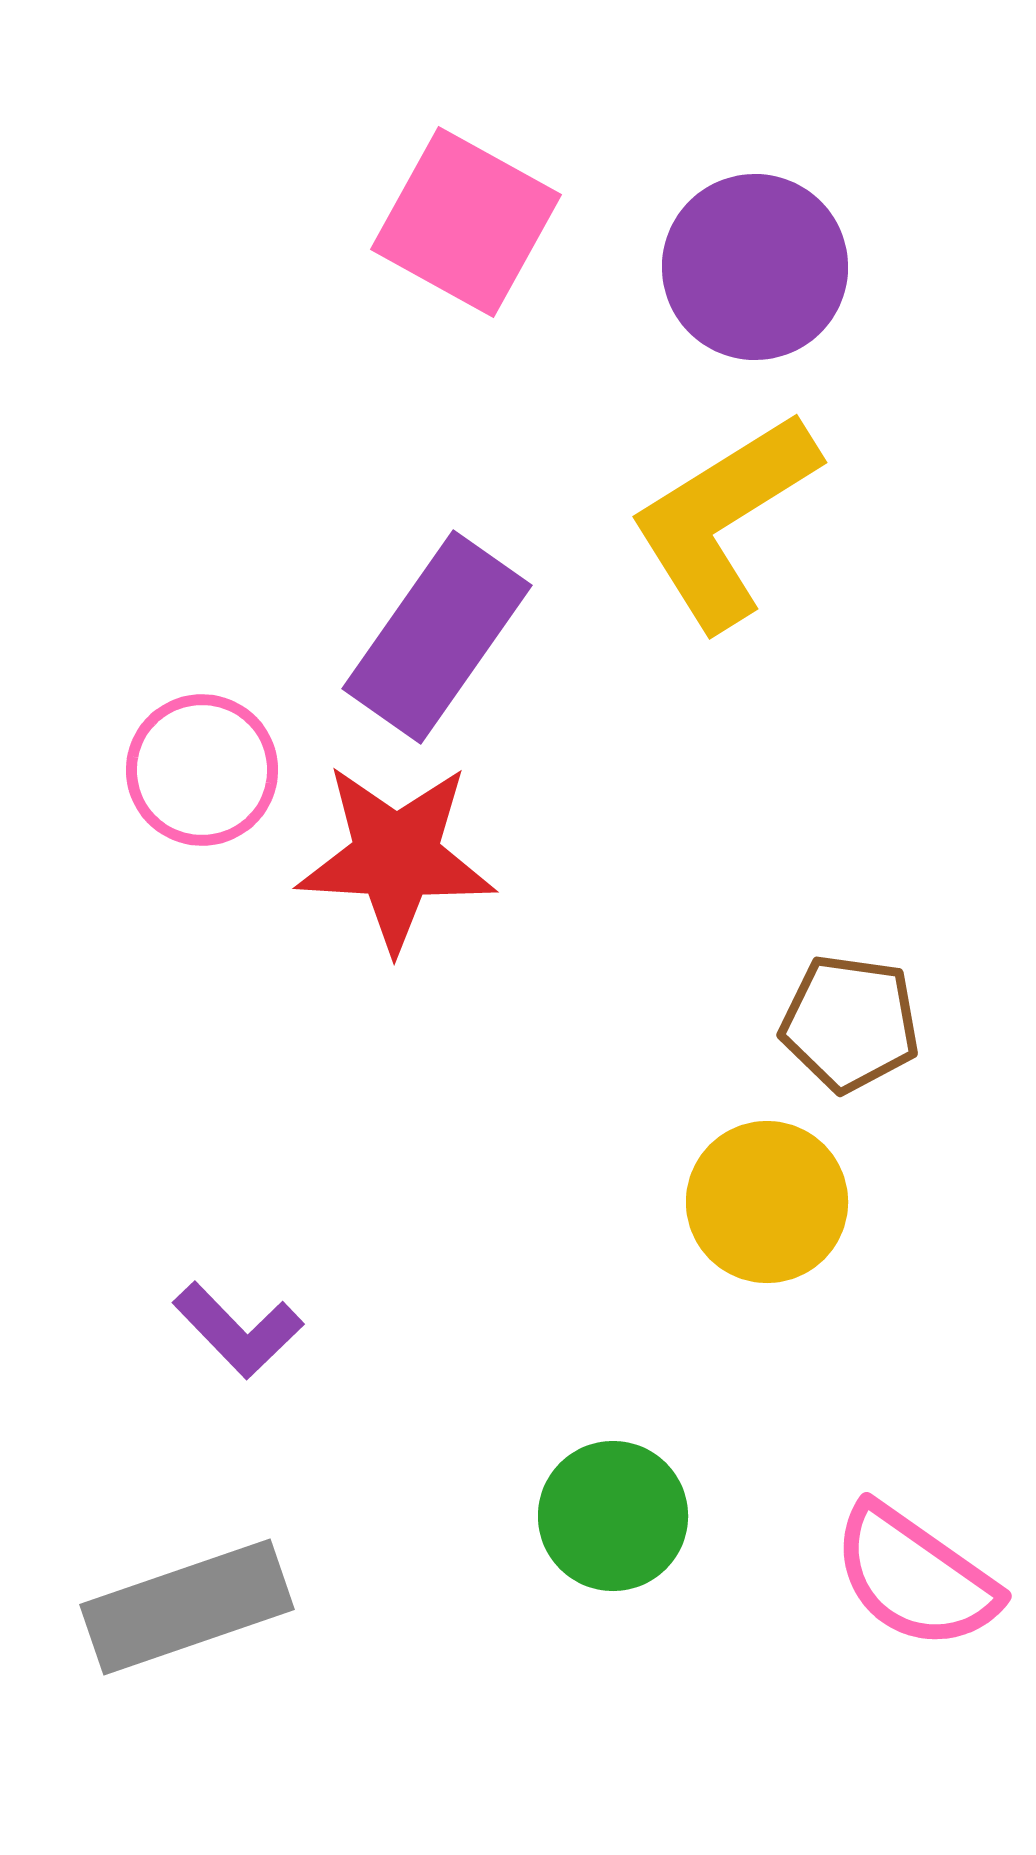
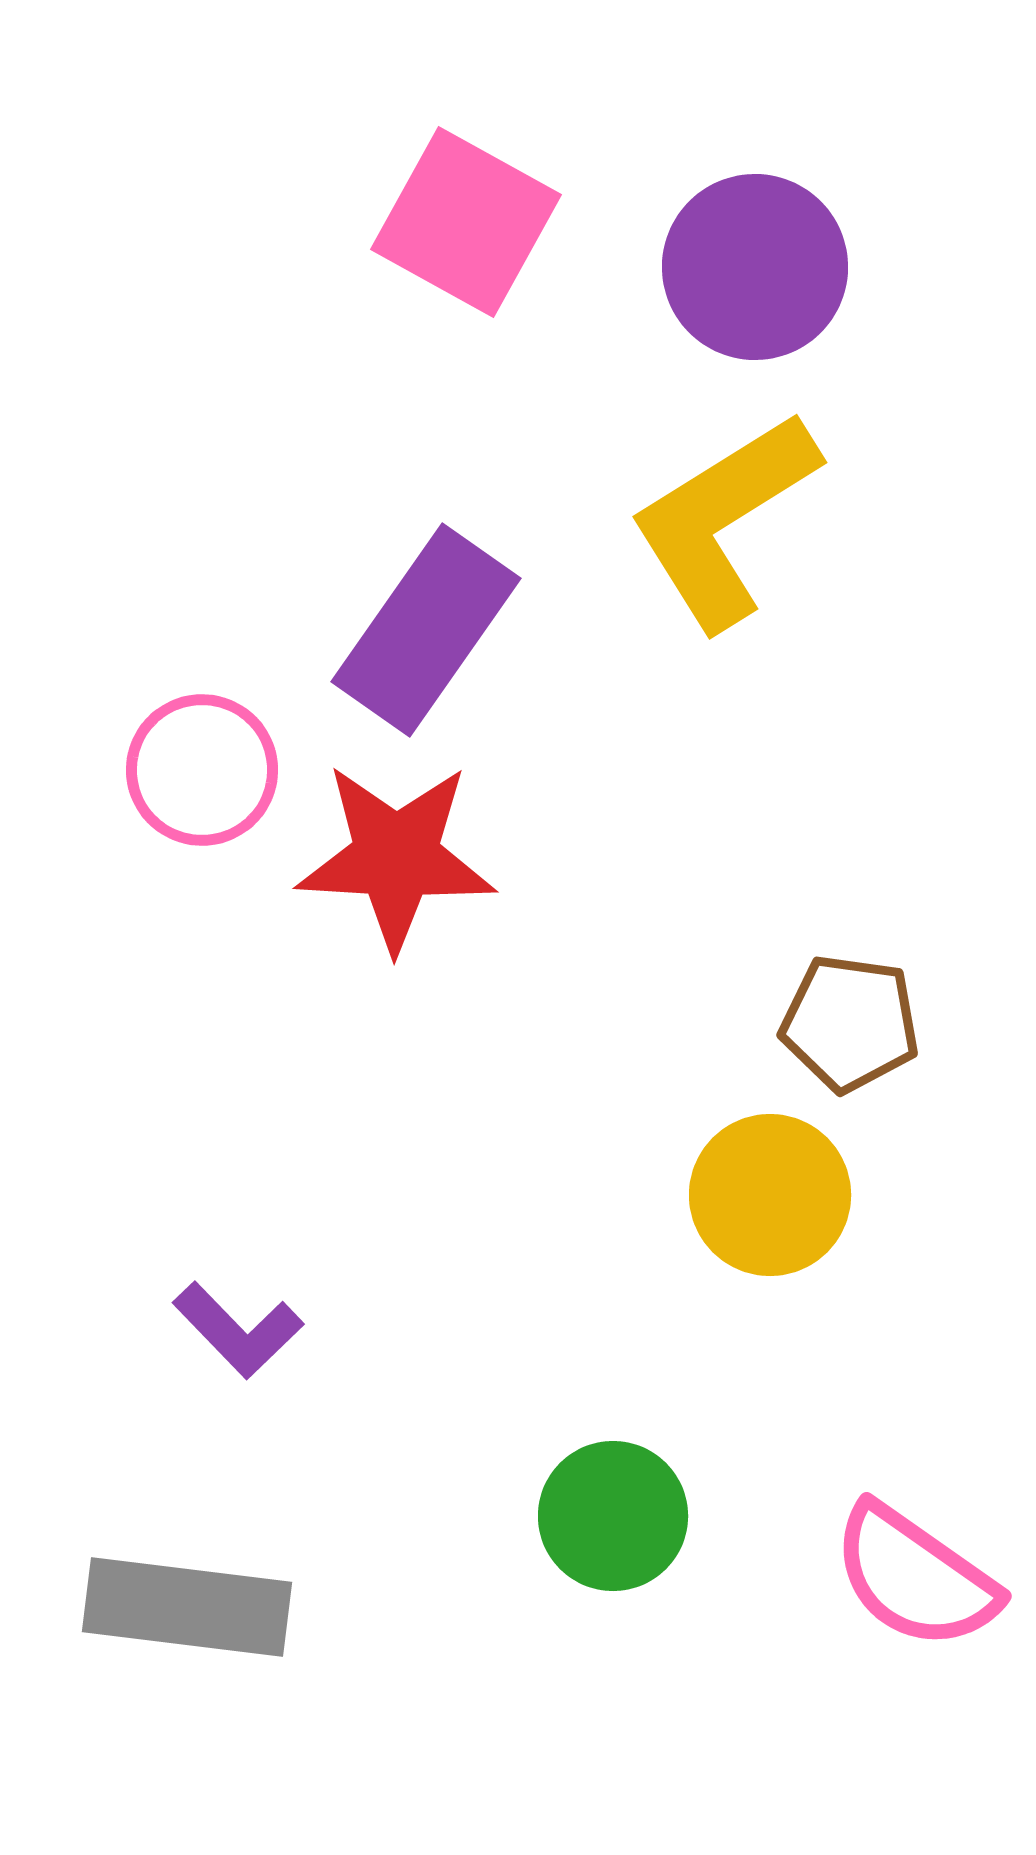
purple rectangle: moved 11 px left, 7 px up
yellow circle: moved 3 px right, 7 px up
gray rectangle: rotated 26 degrees clockwise
